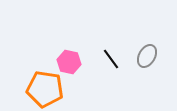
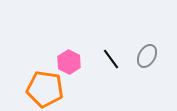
pink hexagon: rotated 15 degrees clockwise
